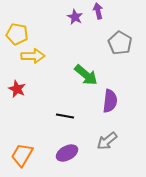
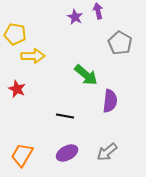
yellow pentagon: moved 2 px left
gray arrow: moved 11 px down
